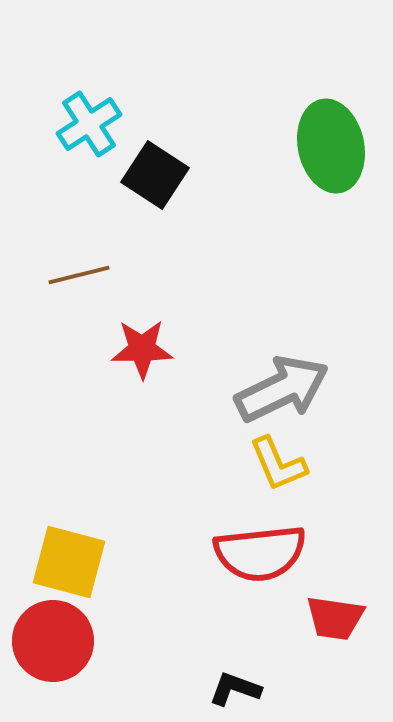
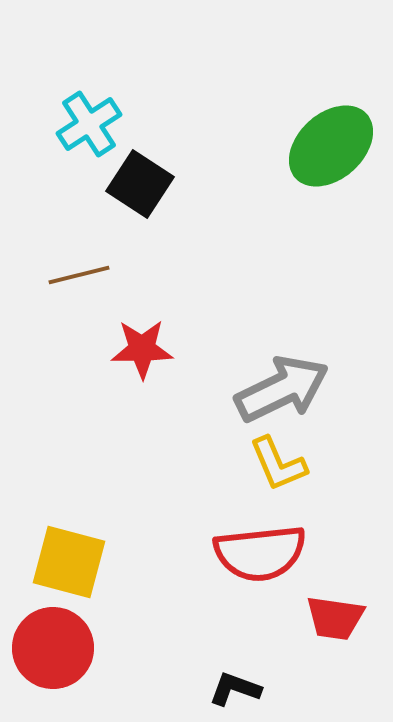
green ellipse: rotated 60 degrees clockwise
black square: moved 15 px left, 9 px down
red circle: moved 7 px down
